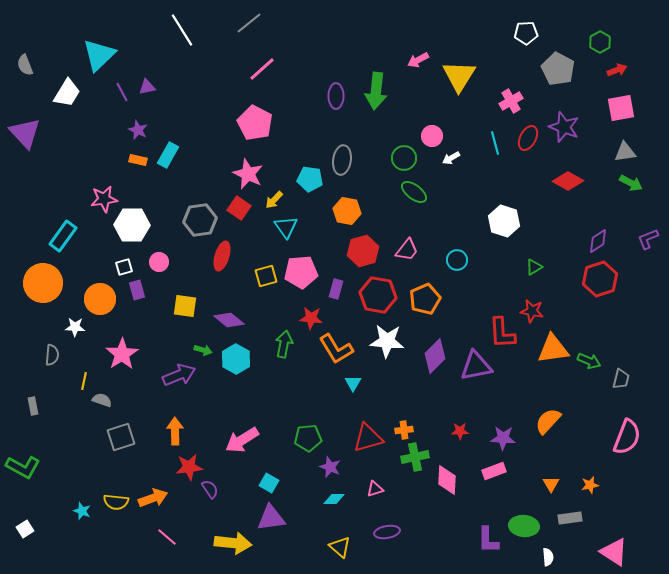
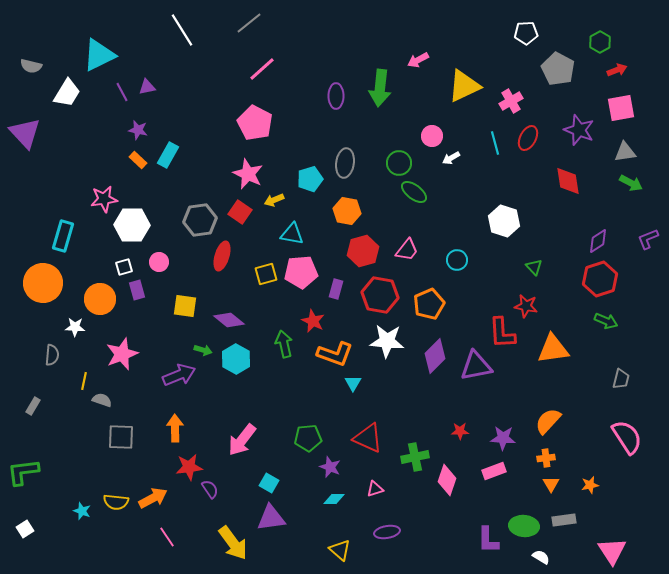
cyan triangle at (99, 55): rotated 18 degrees clockwise
gray semicircle at (25, 65): moved 6 px right, 1 px down; rotated 55 degrees counterclockwise
yellow triangle at (459, 76): moved 5 px right, 10 px down; rotated 33 degrees clockwise
green arrow at (376, 91): moved 4 px right, 3 px up
purple star at (564, 127): moved 15 px right, 3 px down
purple star at (138, 130): rotated 12 degrees counterclockwise
green circle at (404, 158): moved 5 px left, 5 px down
orange rectangle at (138, 160): rotated 30 degrees clockwise
gray ellipse at (342, 160): moved 3 px right, 3 px down
cyan pentagon at (310, 179): rotated 25 degrees counterclockwise
red diamond at (568, 181): rotated 52 degrees clockwise
yellow arrow at (274, 200): rotated 24 degrees clockwise
red square at (239, 208): moved 1 px right, 4 px down
cyan triangle at (286, 227): moved 6 px right, 7 px down; rotated 45 degrees counterclockwise
cyan rectangle at (63, 236): rotated 20 degrees counterclockwise
green triangle at (534, 267): rotated 42 degrees counterclockwise
yellow square at (266, 276): moved 2 px up
red hexagon at (378, 295): moved 2 px right
orange pentagon at (425, 299): moved 4 px right, 5 px down
red star at (532, 311): moved 6 px left, 5 px up
red star at (311, 318): moved 2 px right, 3 px down; rotated 20 degrees clockwise
green arrow at (284, 344): rotated 24 degrees counterclockwise
orange L-shape at (336, 349): moved 1 px left, 5 px down; rotated 39 degrees counterclockwise
pink star at (122, 354): rotated 12 degrees clockwise
green arrow at (589, 361): moved 17 px right, 40 px up
gray rectangle at (33, 406): rotated 42 degrees clockwise
orange cross at (404, 430): moved 142 px right, 28 px down
orange arrow at (175, 431): moved 3 px up
gray square at (121, 437): rotated 20 degrees clockwise
pink semicircle at (627, 437): rotated 54 degrees counterclockwise
red triangle at (368, 438): rotated 40 degrees clockwise
pink arrow at (242, 440): rotated 20 degrees counterclockwise
green L-shape at (23, 467): moved 5 px down; rotated 144 degrees clockwise
pink diamond at (447, 480): rotated 16 degrees clockwise
orange arrow at (153, 498): rotated 8 degrees counterclockwise
gray rectangle at (570, 518): moved 6 px left, 2 px down
pink line at (167, 537): rotated 15 degrees clockwise
yellow arrow at (233, 543): rotated 48 degrees clockwise
yellow triangle at (340, 547): moved 3 px down
pink triangle at (614, 552): moved 2 px left, 1 px up; rotated 24 degrees clockwise
white semicircle at (548, 557): moved 7 px left; rotated 54 degrees counterclockwise
